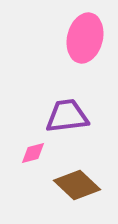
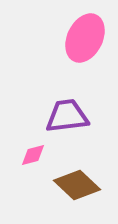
pink ellipse: rotated 12 degrees clockwise
pink diamond: moved 2 px down
